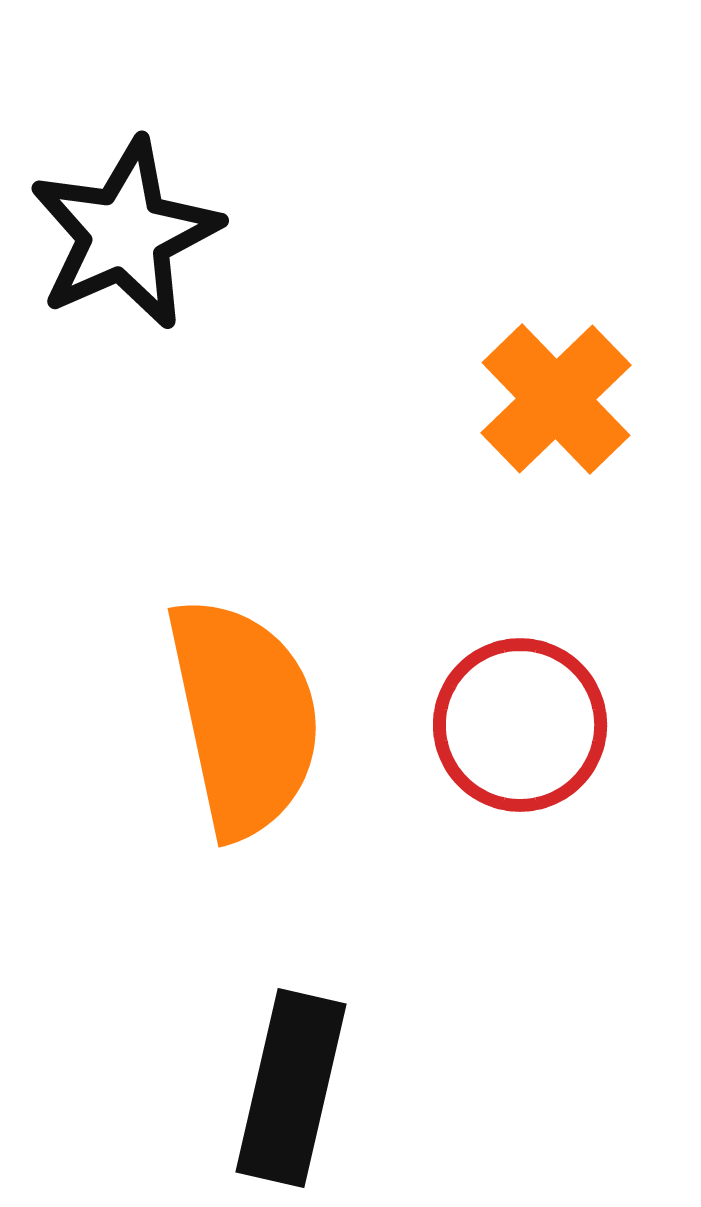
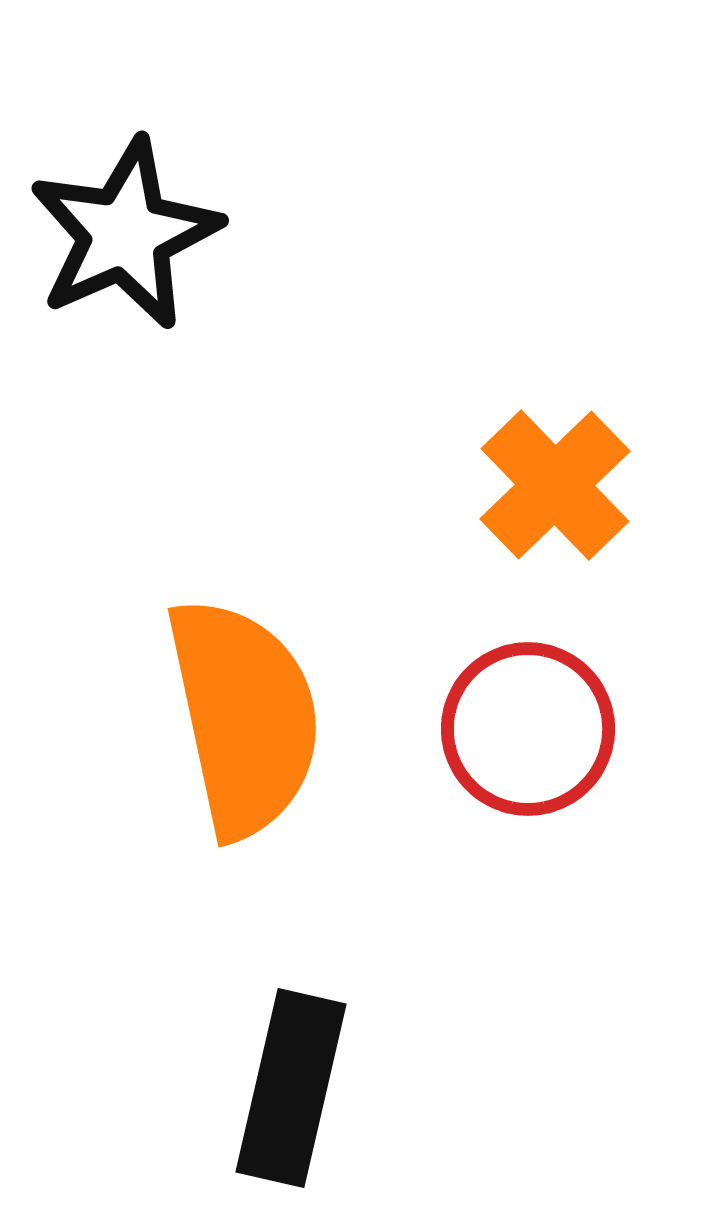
orange cross: moved 1 px left, 86 px down
red circle: moved 8 px right, 4 px down
